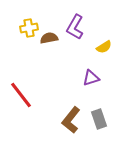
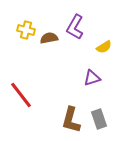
yellow cross: moved 3 px left, 2 px down; rotated 24 degrees clockwise
purple triangle: moved 1 px right
brown L-shape: rotated 24 degrees counterclockwise
